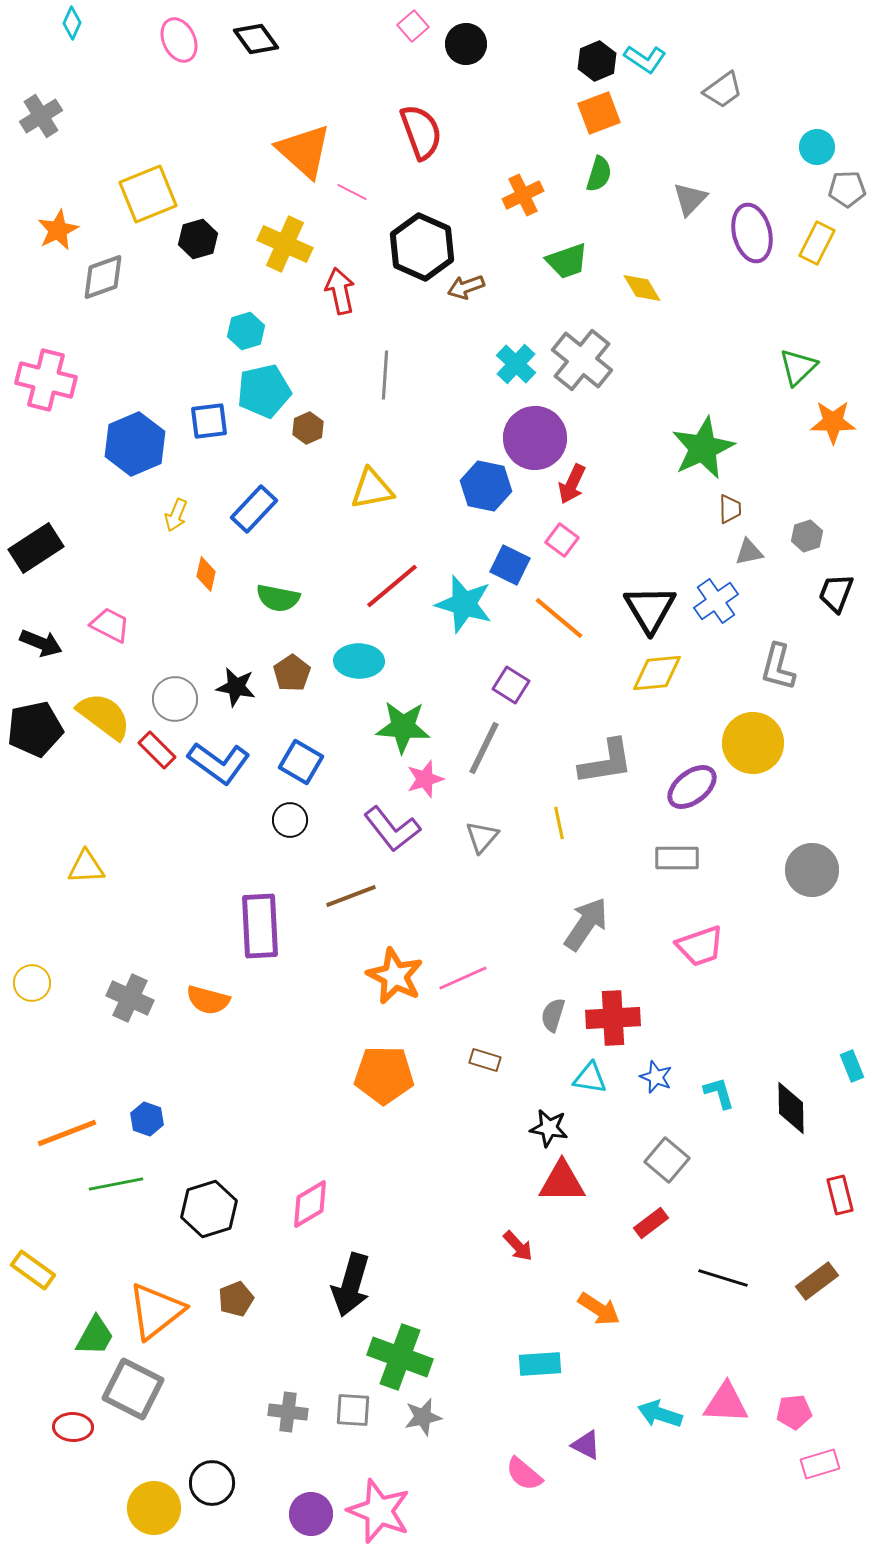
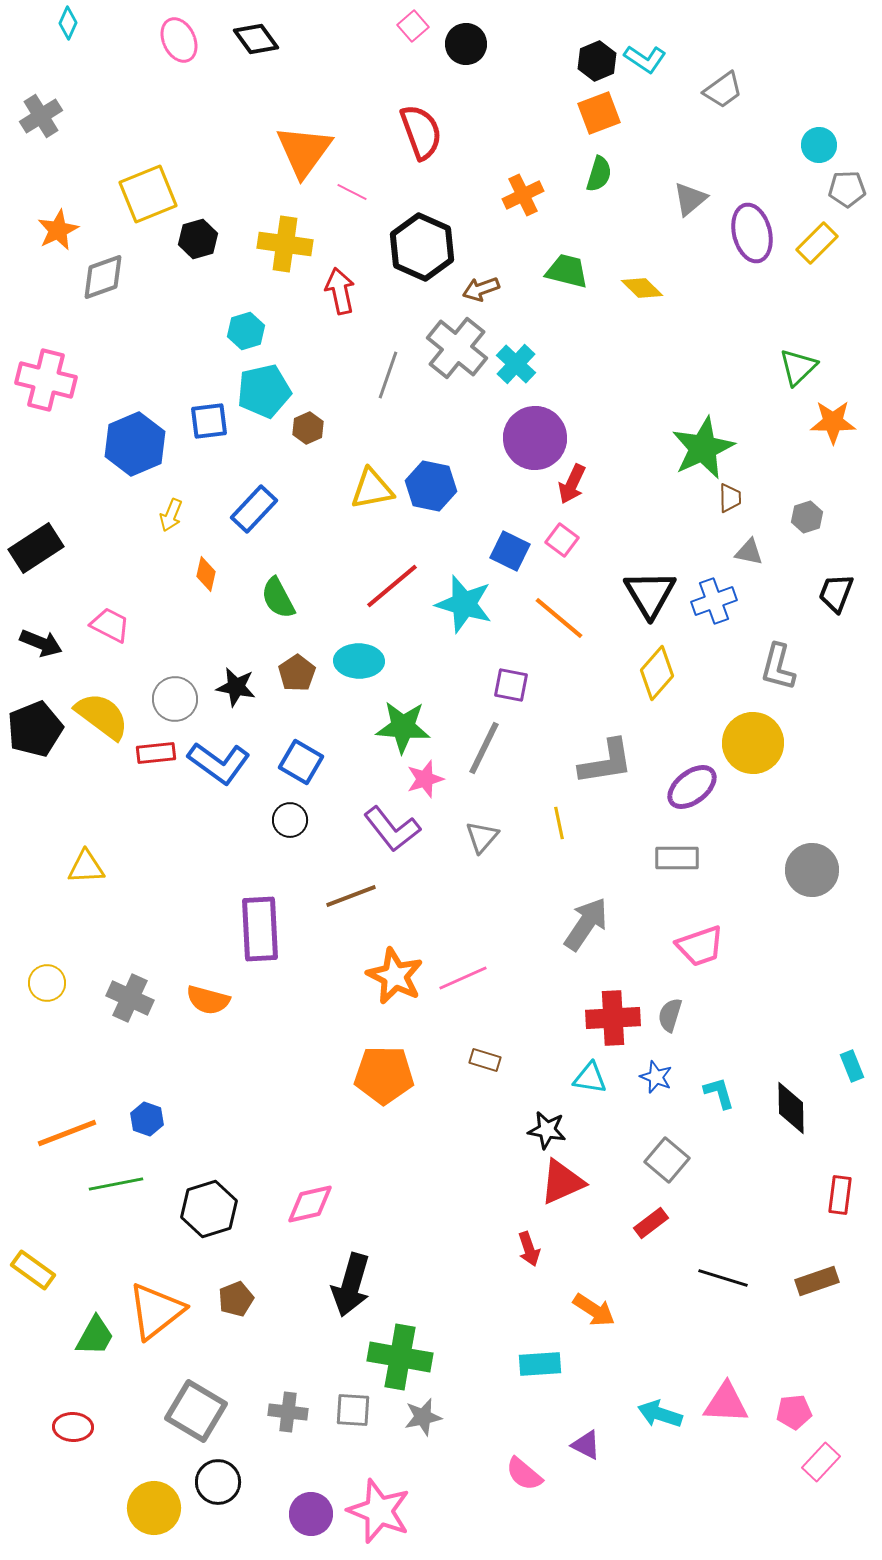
cyan diamond at (72, 23): moved 4 px left
cyan circle at (817, 147): moved 2 px right, 2 px up
orange triangle at (304, 151): rotated 24 degrees clockwise
gray triangle at (690, 199): rotated 6 degrees clockwise
yellow rectangle at (817, 243): rotated 18 degrees clockwise
yellow cross at (285, 244): rotated 16 degrees counterclockwise
green trapezoid at (567, 261): moved 10 px down; rotated 147 degrees counterclockwise
brown arrow at (466, 287): moved 15 px right, 2 px down
yellow diamond at (642, 288): rotated 15 degrees counterclockwise
gray cross at (582, 360): moved 125 px left, 12 px up
gray line at (385, 375): moved 3 px right; rotated 15 degrees clockwise
blue hexagon at (486, 486): moved 55 px left
brown trapezoid at (730, 509): moved 11 px up
yellow arrow at (176, 515): moved 5 px left
gray hexagon at (807, 536): moved 19 px up
gray triangle at (749, 552): rotated 24 degrees clockwise
blue square at (510, 565): moved 14 px up
green semicircle at (278, 598): rotated 51 degrees clockwise
blue cross at (716, 601): moved 2 px left; rotated 15 degrees clockwise
black triangle at (650, 609): moved 15 px up
brown pentagon at (292, 673): moved 5 px right
yellow diamond at (657, 673): rotated 44 degrees counterclockwise
purple square at (511, 685): rotated 21 degrees counterclockwise
yellow semicircle at (104, 716): moved 2 px left
black pentagon at (35, 729): rotated 10 degrees counterclockwise
red rectangle at (157, 750): moved 1 px left, 3 px down; rotated 51 degrees counterclockwise
purple rectangle at (260, 926): moved 3 px down
yellow circle at (32, 983): moved 15 px right
gray semicircle at (553, 1015): moved 117 px right
black star at (549, 1128): moved 2 px left, 2 px down
red triangle at (562, 1182): rotated 24 degrees counterclockwise
red rectangle at (840, 1195): rotated 21 degrees clockwise
pink diamond at (310, 1204): rotated 18 degrees clockwise
red arrow at (518, 1246): moved 11 px right, 3 px down; rotated 24 degrees clockwise
brown rectangle at (817, 1281): rotated 18 degrees clockwise
orange arrow at (599, 1309): moved 5 px left, 1 px down
green cross at (400, 1357): rotated 10 degrees counterclockwise
gray square at (133, 1389): moved 63 px right, 22 px down; rotated 4 degrees clockwise
pink rectangle at (820, 1464): moved 1 px right, 2 px up; rotated 30 degrees counterclockwise
black circle at (212, 1483): moved 6 px right, 1 px up
